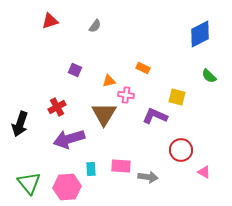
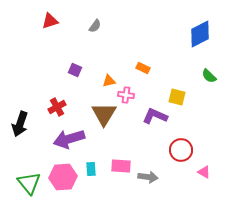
pink hexagon: moved 4 px left, 10 px up
